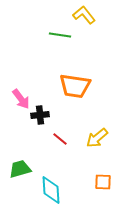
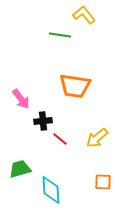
black cross: moved 3 px right, 6 px down
